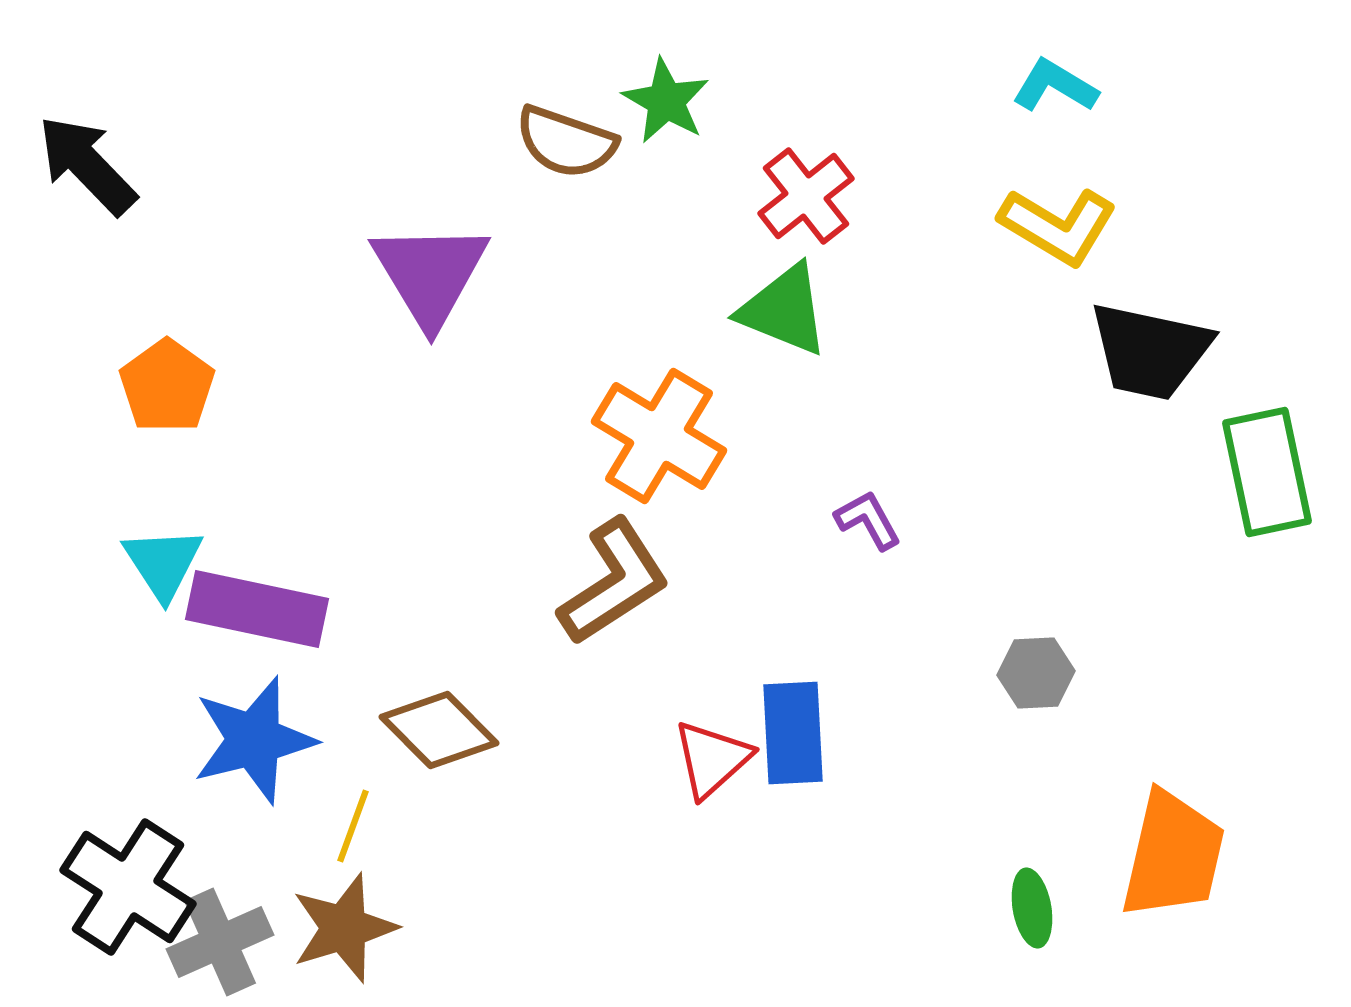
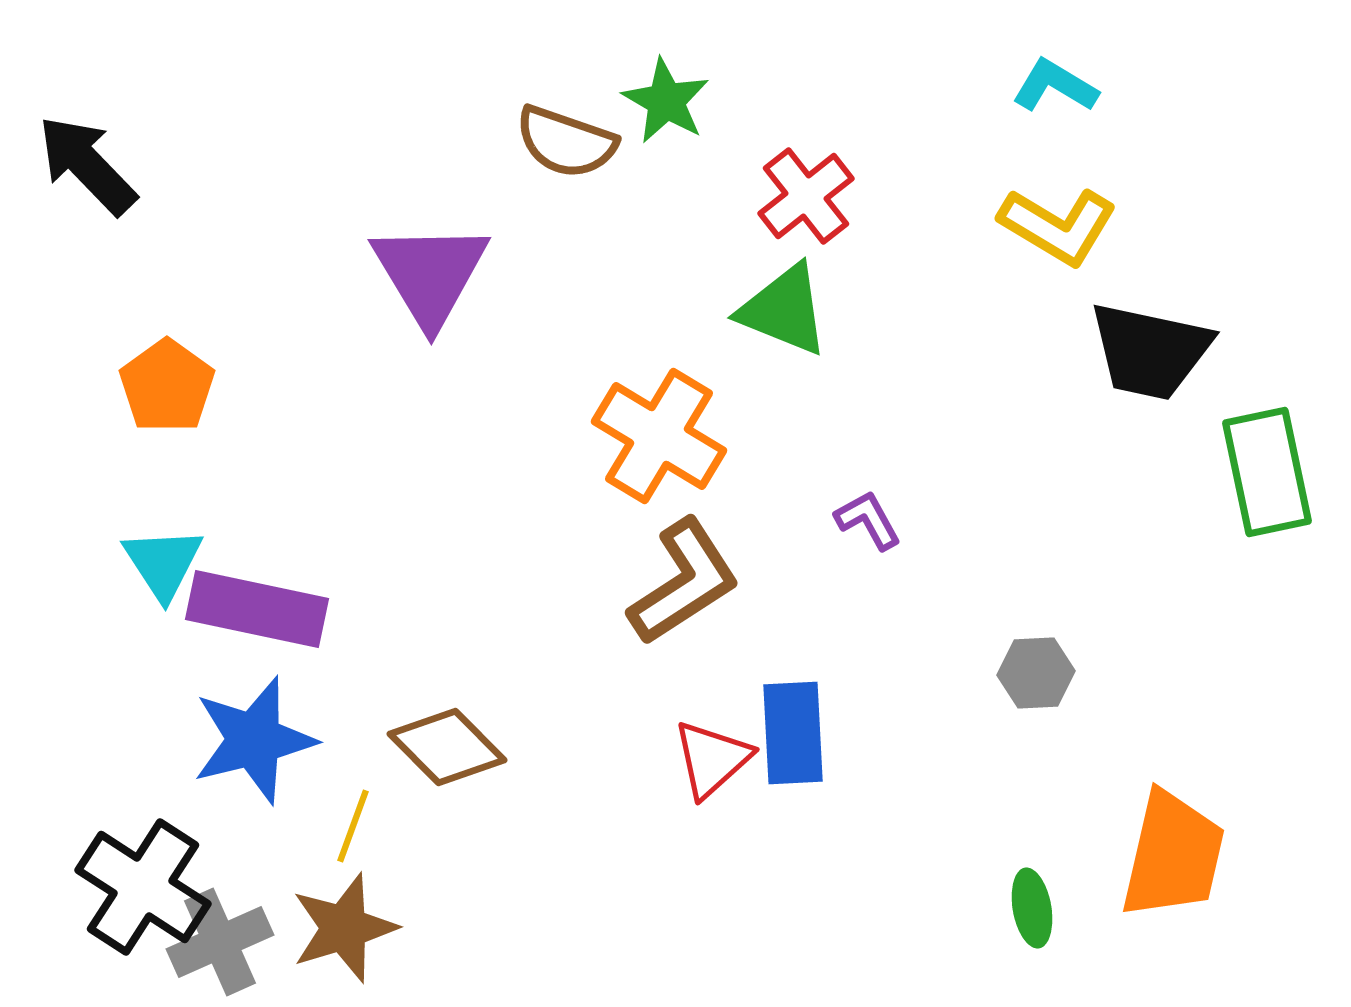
brown L-shape: moved 70 px right
brown diamond: moved 8 px right, 17 px down
black cross: moved 15 px right
